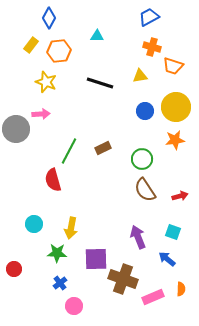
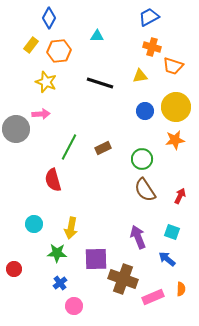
green line: moved 4 px up
red arrow: rotated 49 degrees counterclockwise
cyan square: moved 1 px left
